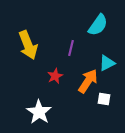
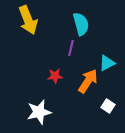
cyan semicircle: moved 17 px left, 1 px up; rotated 50 degrees counterclockwise
yellow arrow: moved 25 px up
red star: rotated 21 degrees clockwise
white square: moved 4 px right, 7 px down; rotated 24 degrees clockwise
white star: rotated 25 degrees clockwise
